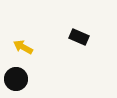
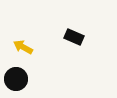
black rectangle: moved 5 px left
